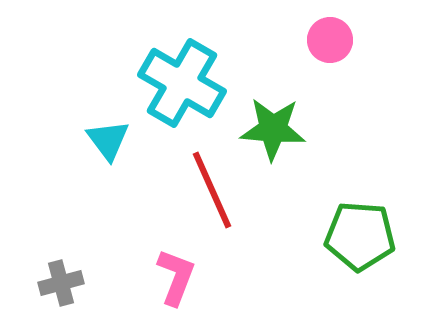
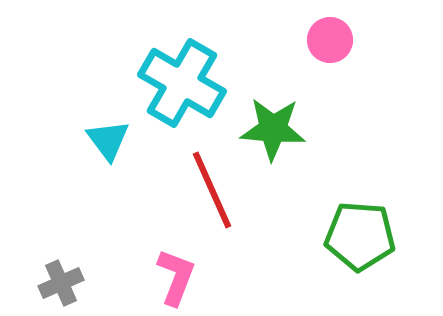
gray cross: rotated 9 degrees counterclockwise
